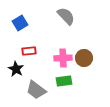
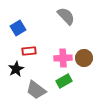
blue square: moved 2 px left, 5 px down
black star: rotated 14 degrees clockwise
green rectangle: rotated 21 degrees counterclockwise
